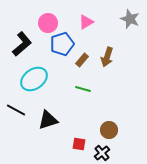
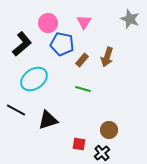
pink triangle: moved 2 px left; rotated 28 degrees counterclockwise
blue pentagon: rotated 30 degrees clockwise
